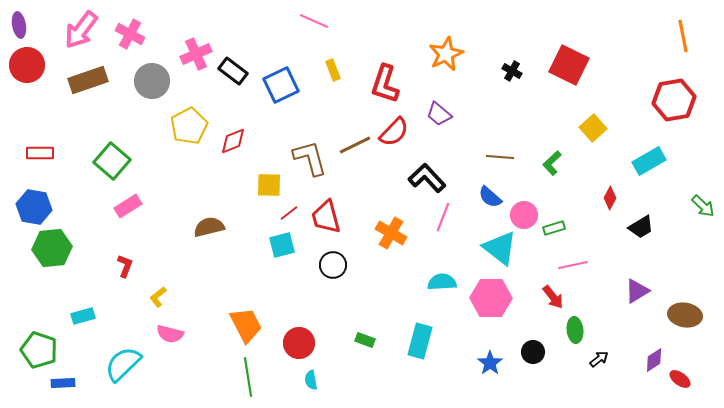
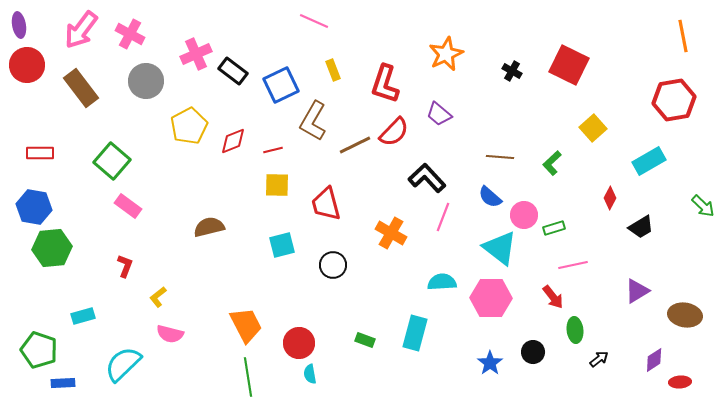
brown rectangle at (88, 80): moved 7 px left, 8 px down; rotated 72 degrees clockwise
gray circle at (152, 81): moved 6 px left
brown L-shape at (310, 158): moved 3 px right, 37 px up; rotated 135 degrees counterclockwise
yellow square at (269, 185): moved 8 px right
pink rectangle at (128, 206): rotated 68 degrees clockwise
red line at (289, 213): moved 16 px left, 63 px up; rotated 24 degrees clockwise
red trapezoid at (326, 217): moved 13 px up
cyan rectangle at (420, 341): moved 5 px left, 8 px up
red ellipse at (680, 379): moved 3 px down; rotated 40 degrees counterclockwise
cyan semicircle at (311, 380): moved 1 px left, 6 px up
